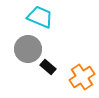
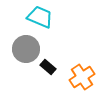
gray circle: moved 2 px left
